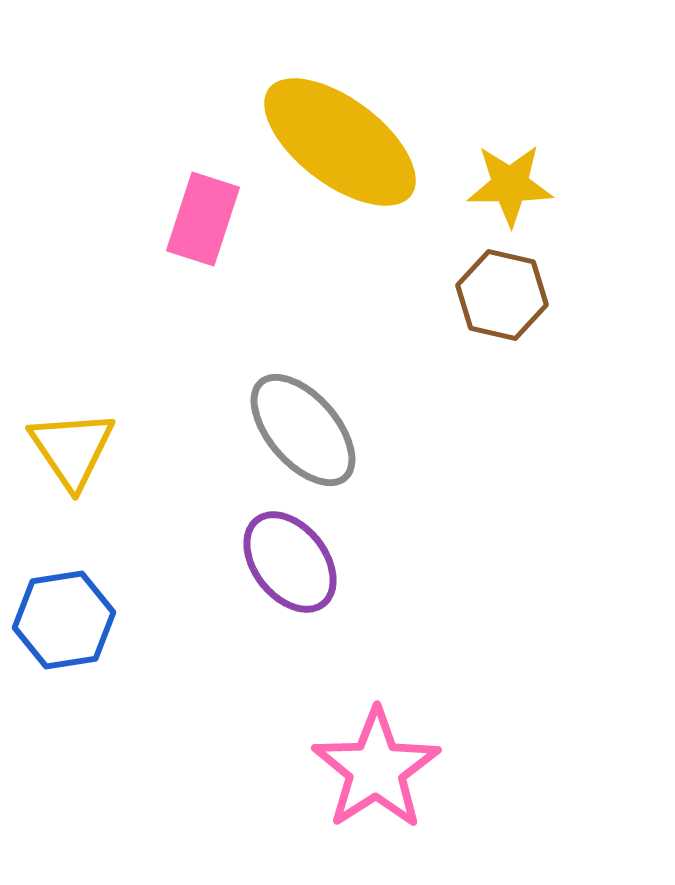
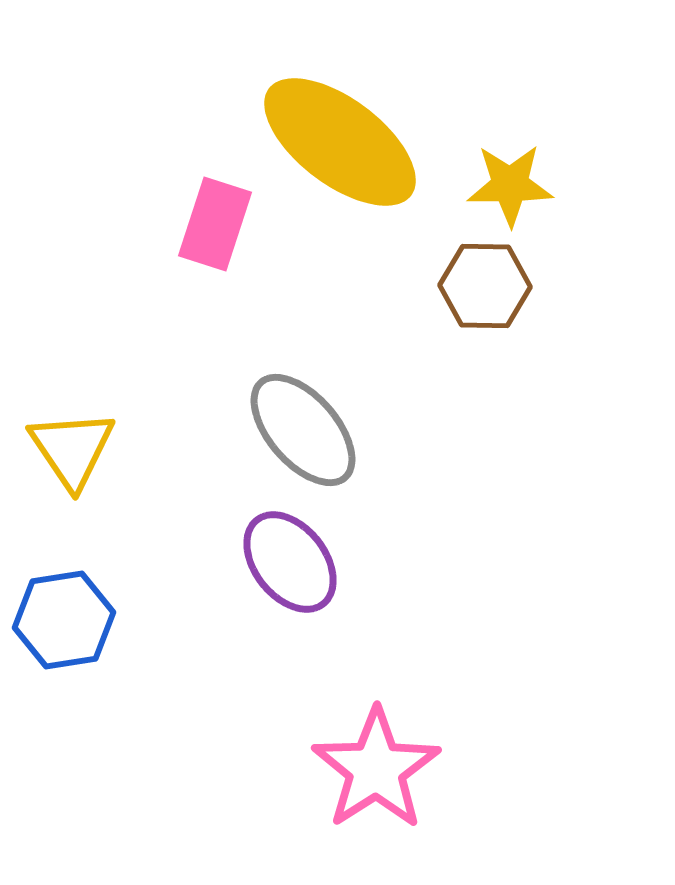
pink rectangle: moved 12 px right, 5 px down
brown hexagon: moved 17 px left, 9 px up; rotated 12 degrees counterclockwise
